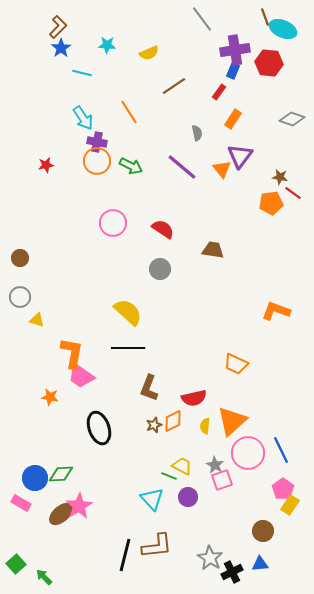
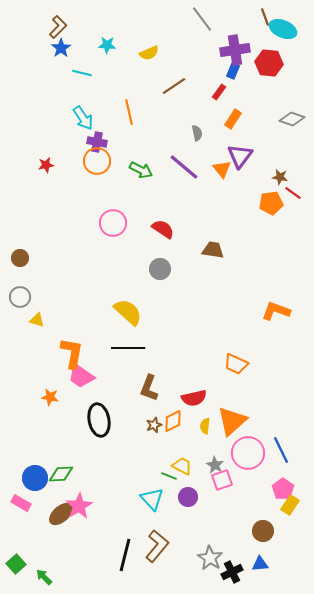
orange line at (129, 112): rotated 20 degrees clockwise
green arrow at (131, 166): moved 10 px right, 4 px down
purple line at (182, 167): moved 2 px right
black ellipse at (99, 428): moved 8 px up; rotated 8 degrees clockwise
brown L-shape at (157, 546): rotated 44 degrees counterclockwise
